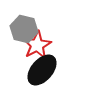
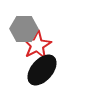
gray hexagon: rotated 12 degrees counterclockwise
